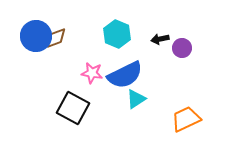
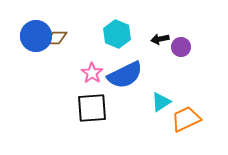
brown diamond: rotated 20 degrees clockwise
purple circle: moved 1 px left, 1 px up
pink star: rotated 25 degrees clockwise
cyan triangle: moved 25 px right, 3 px down
black square: moved 19 px right; rotated 32 degrees counterclockwise
